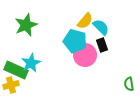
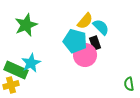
black rectangle: moved 7 px left, 2 px up
